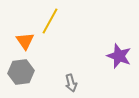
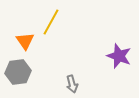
yellow line: moved 1 px right, 1 px down
gray hexagon: moved 3 px left
gray arrow: moved 1 px right, 1 px down
